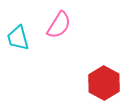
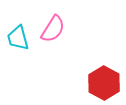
pink semicircle: moved 6 px left, 4 px down
